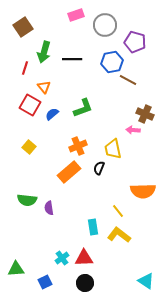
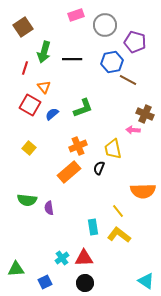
yellow square: moved 1 px down
